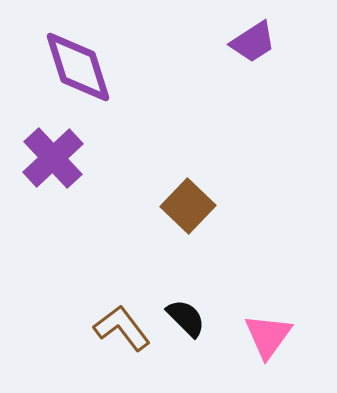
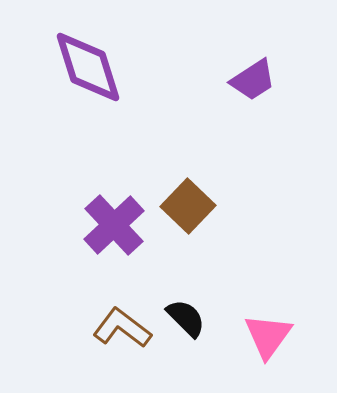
purple trapezoid: moved 38 px down
purple diamond: moved 10 px right
purple cross: moved 61 px right, 67 px down
brown L-shape: rotated 16 degrees counterclockwise
